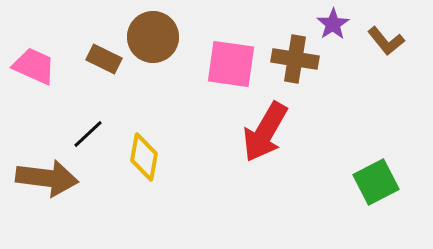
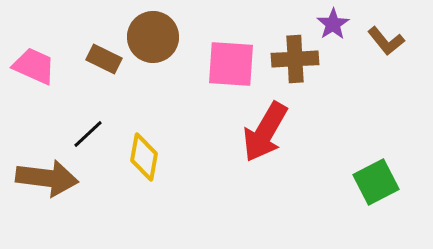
brown cross: rotated 12 degrees counterclockwise
pink square: rotated 4 degrees counterclockwise
